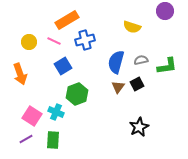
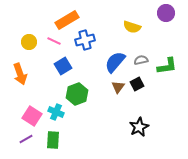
purple circle: moved 1 px right, 2 px down
blue semicircle: moved 1 px left; rotated 25 degrees clockwise
